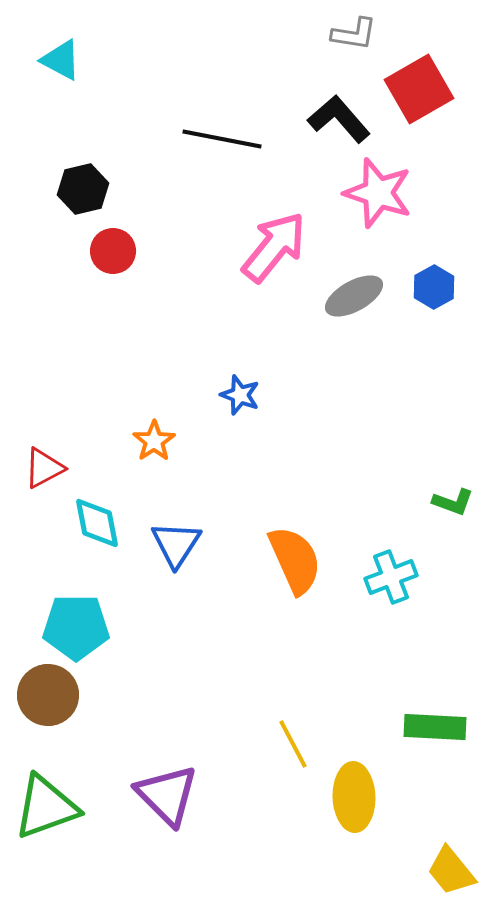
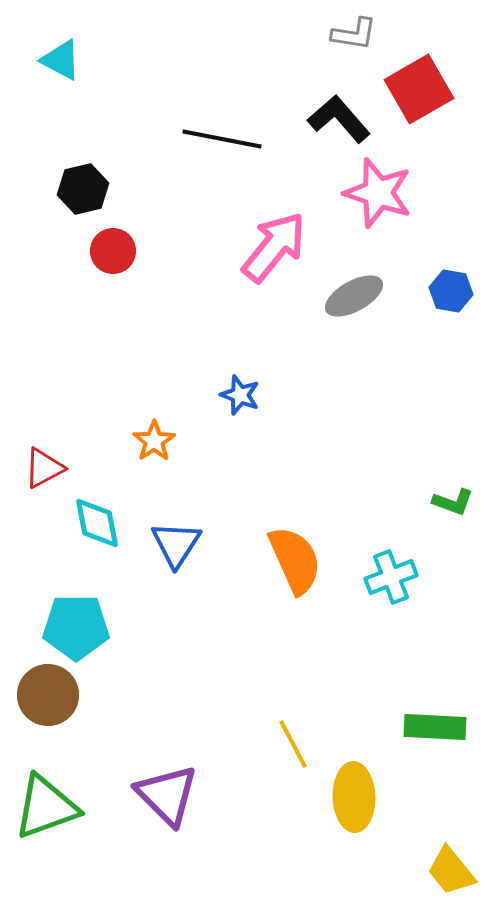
blue hexagon: moved 17 px right, 4 px down; rotated 21 degrees counterclockwise
